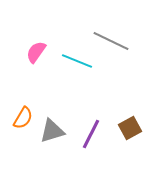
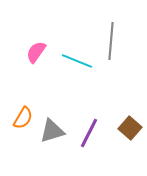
gray line: rotated 69 degrees clockwise
brown square: rotated 20 degrees counterclockwise
purple line: moved 2 px left, 1 px up
